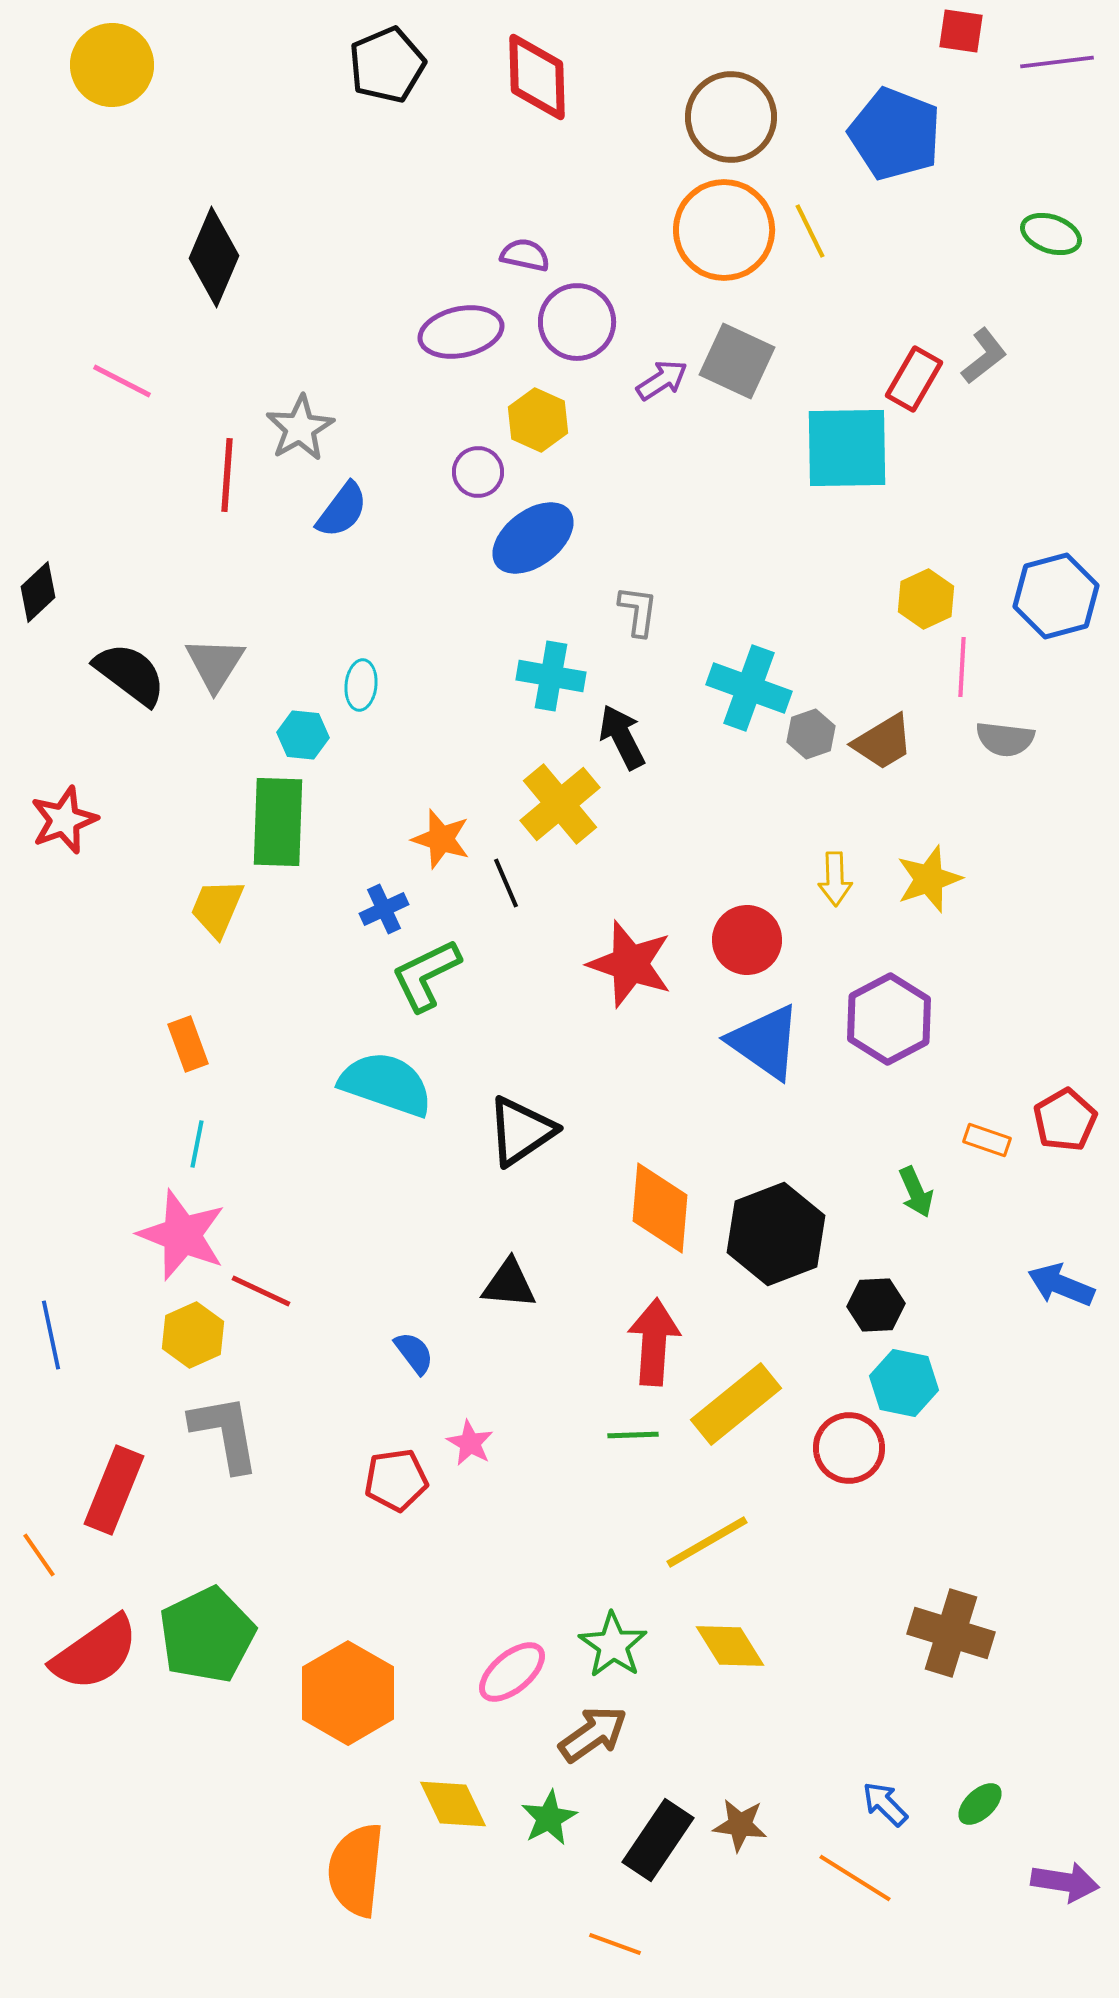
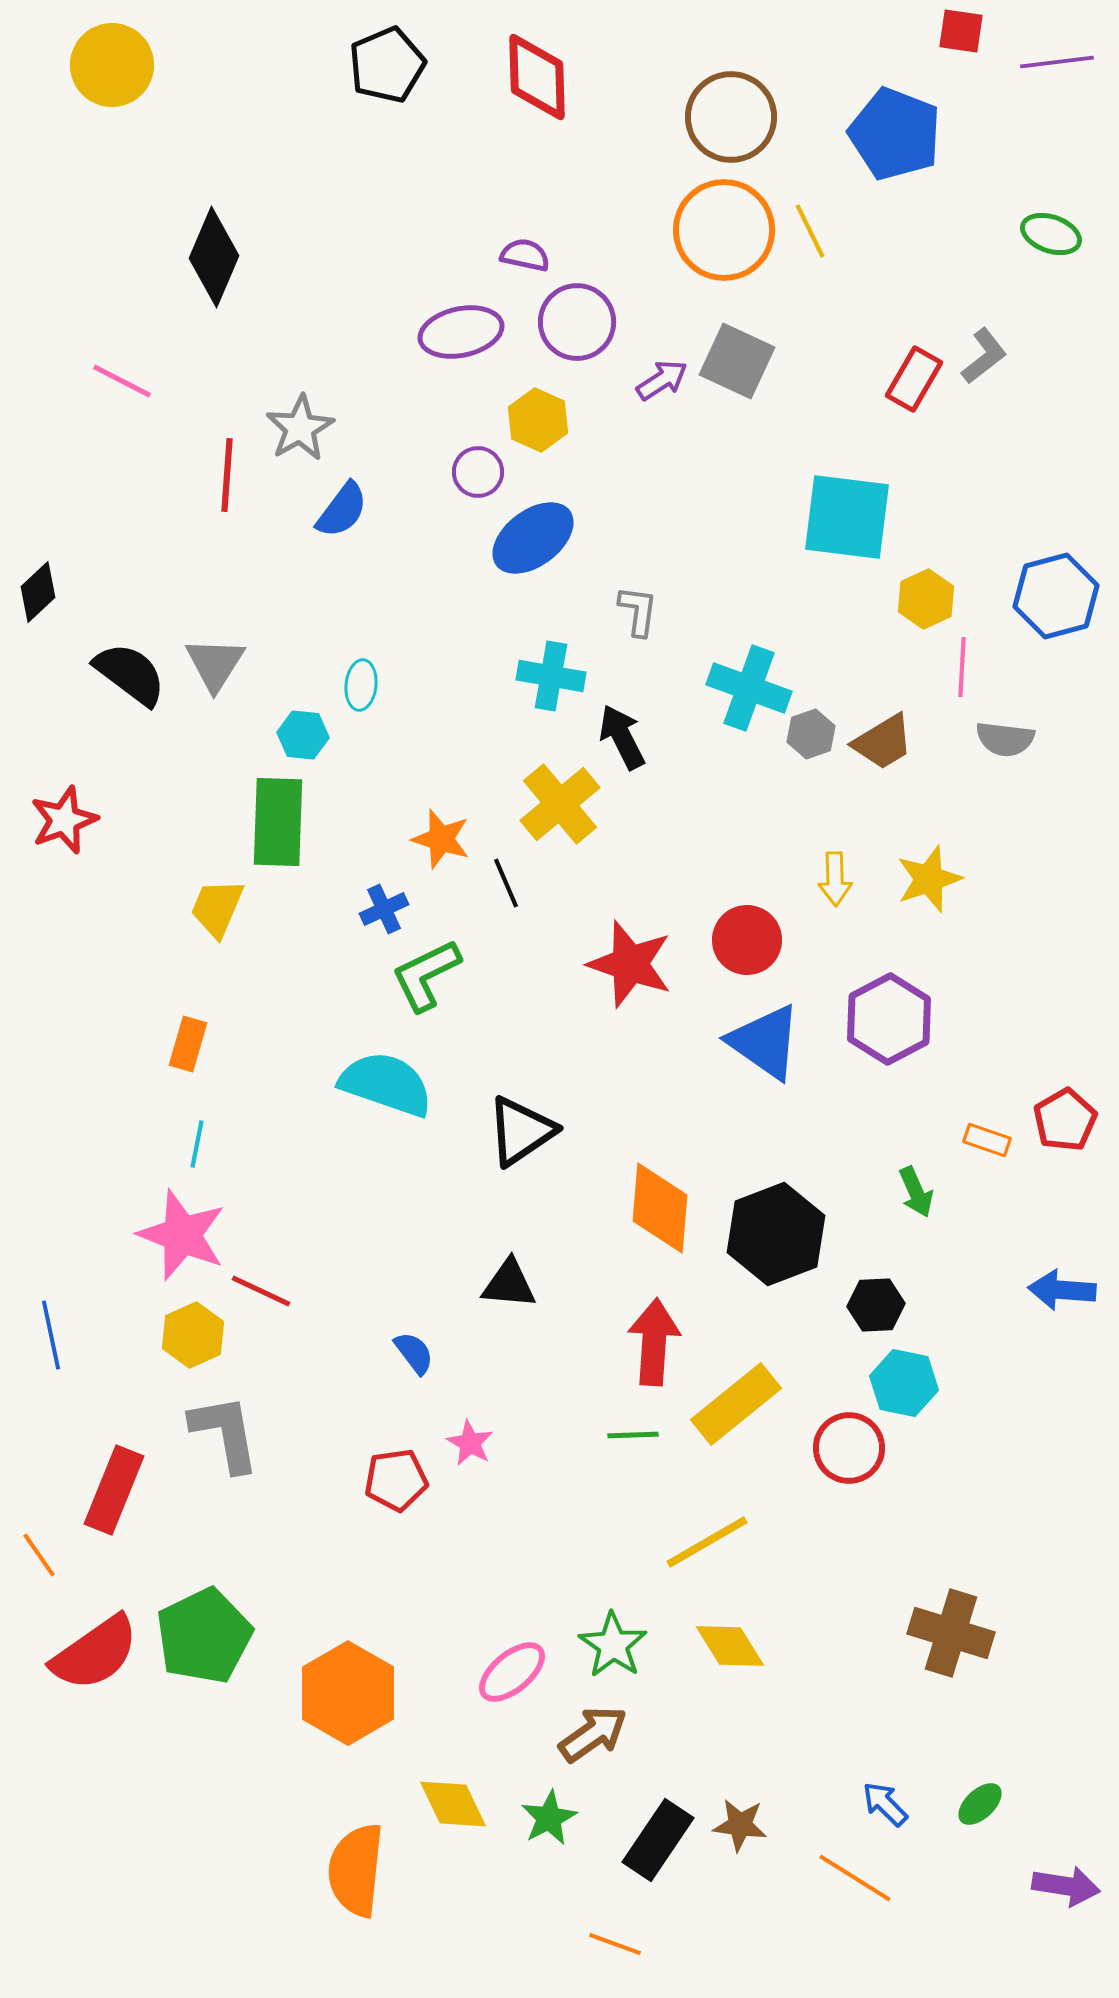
cyan square at (847, 448): moved 69 px down; rotated 8 degrees clockwise
orange rectangle at (188, 1044): rotated 36 degrees clockwise
blue arrow at (1061, 1285): moved 1 px right, 5 px down; rotated 18 degrees counterclockwise
green pentagon at (207, 1635): moved 3 px left, 1 px down
purple arrow at (1065, 1882): moved 1 px right, 4 px down
